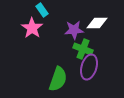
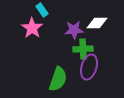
green cross: rotated 24 degrees counterclockwise
